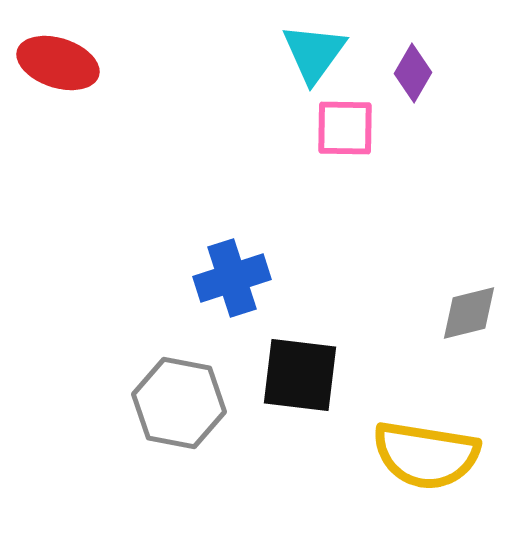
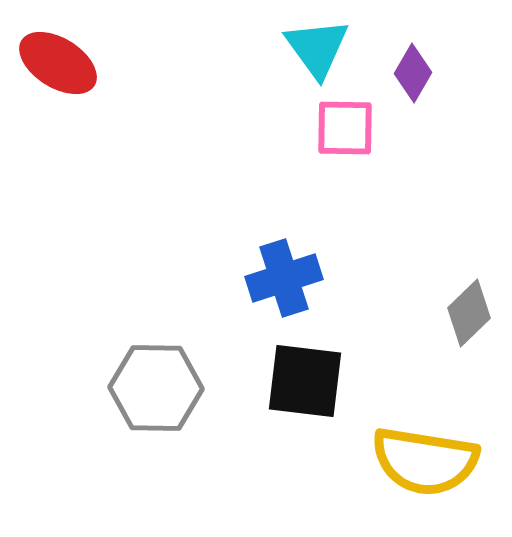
cyan triangle: moved 3 px right, 5 px up; rotated 12 degrees counterclockwise
red ellipse: rotated 14 degrees clockwise
blue cross: moved 52 px right
gray diamond: rotated 30 degrees counterclockwise
black square: moved 5 px right, 6 px down
gray hexagon: moved 23 px left, 15 px up; rotated 10 degrees counterclockwise
yellow semicircle: moved 1 px left, 6 px down
